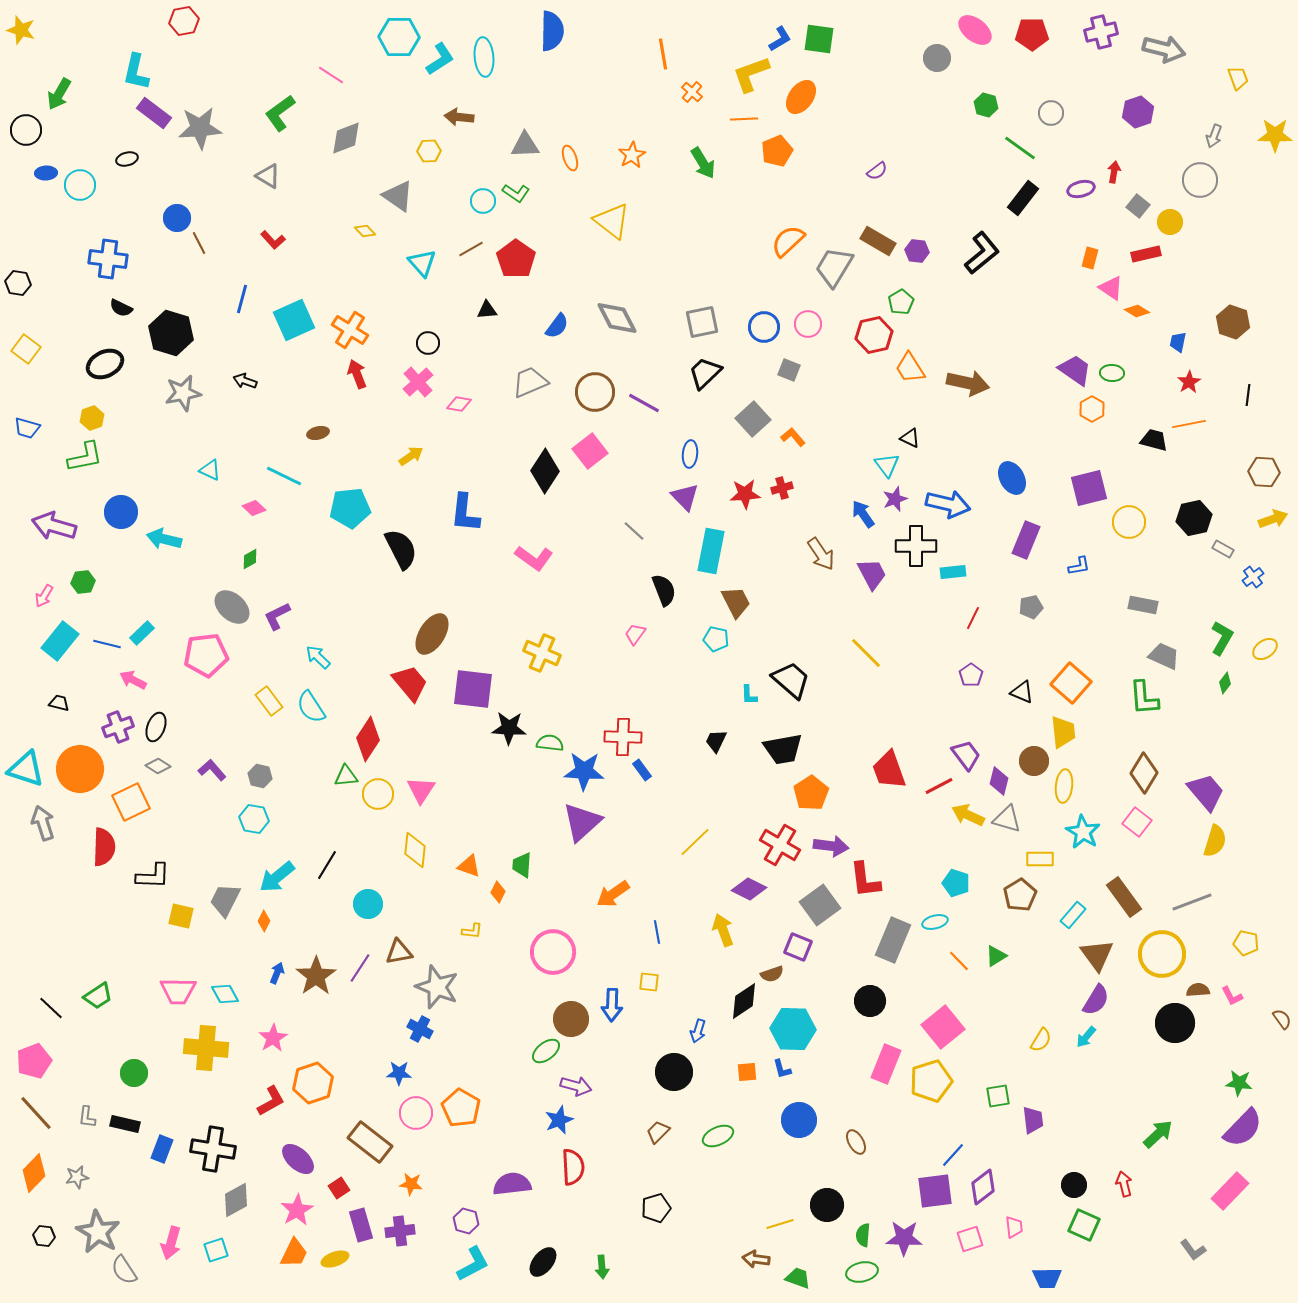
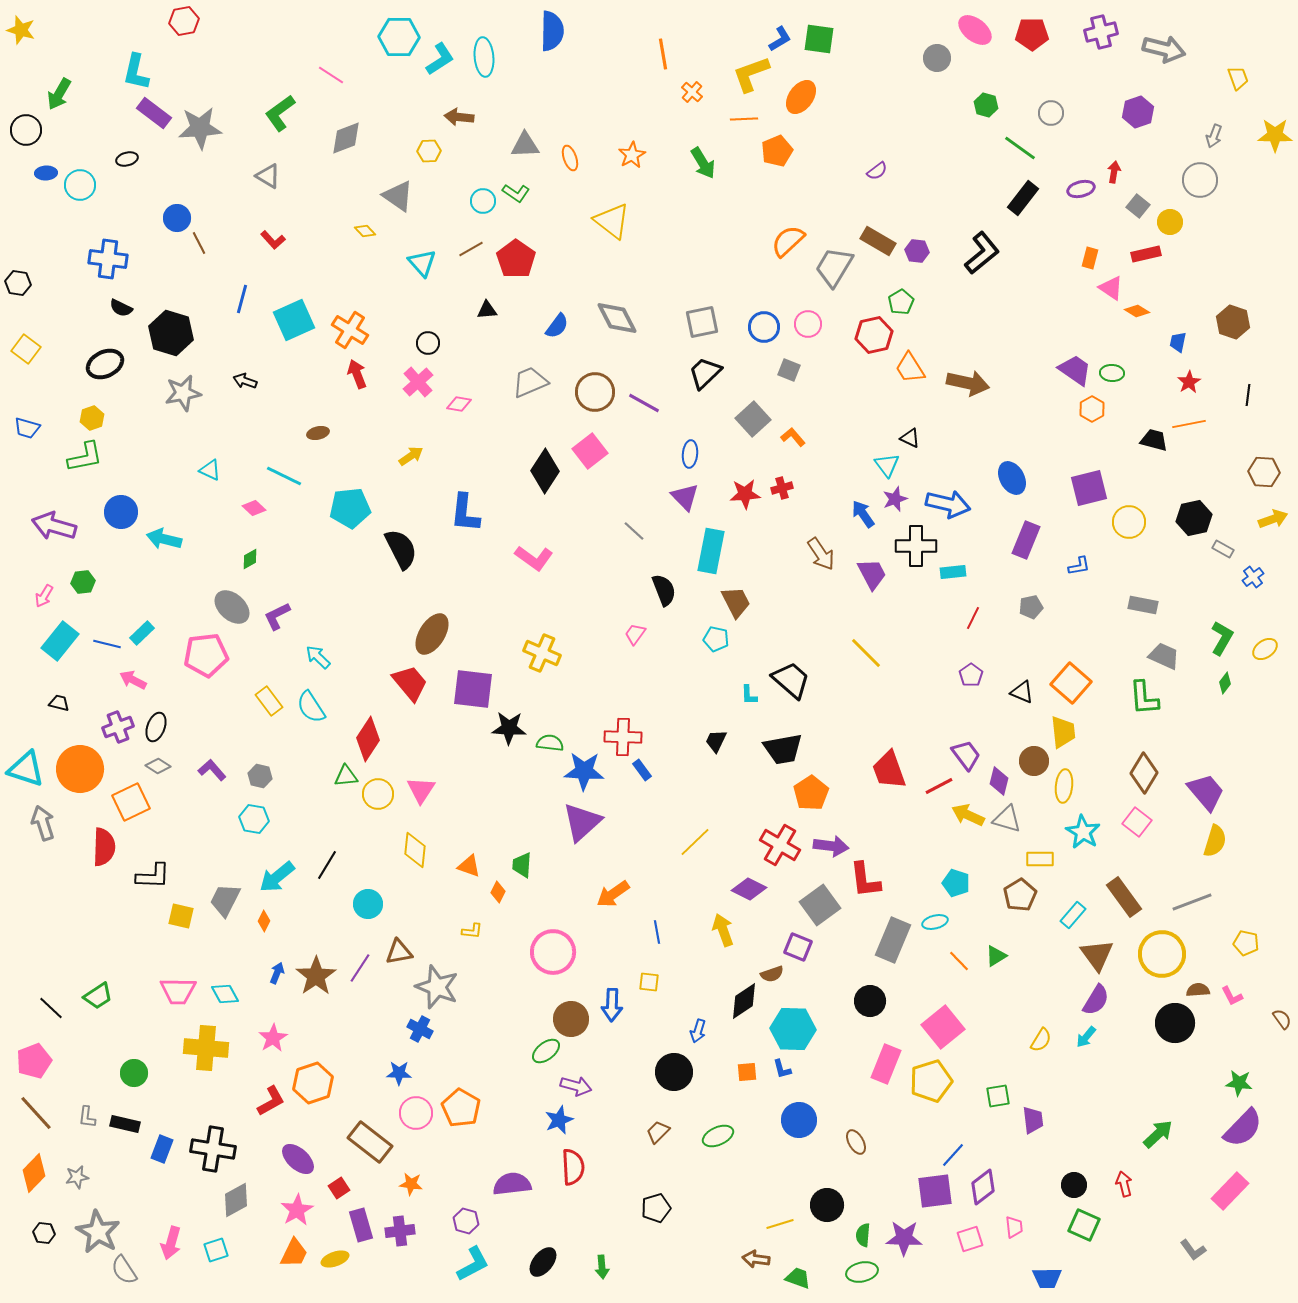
black hexagon at (44, 1236): moved 3 px up
